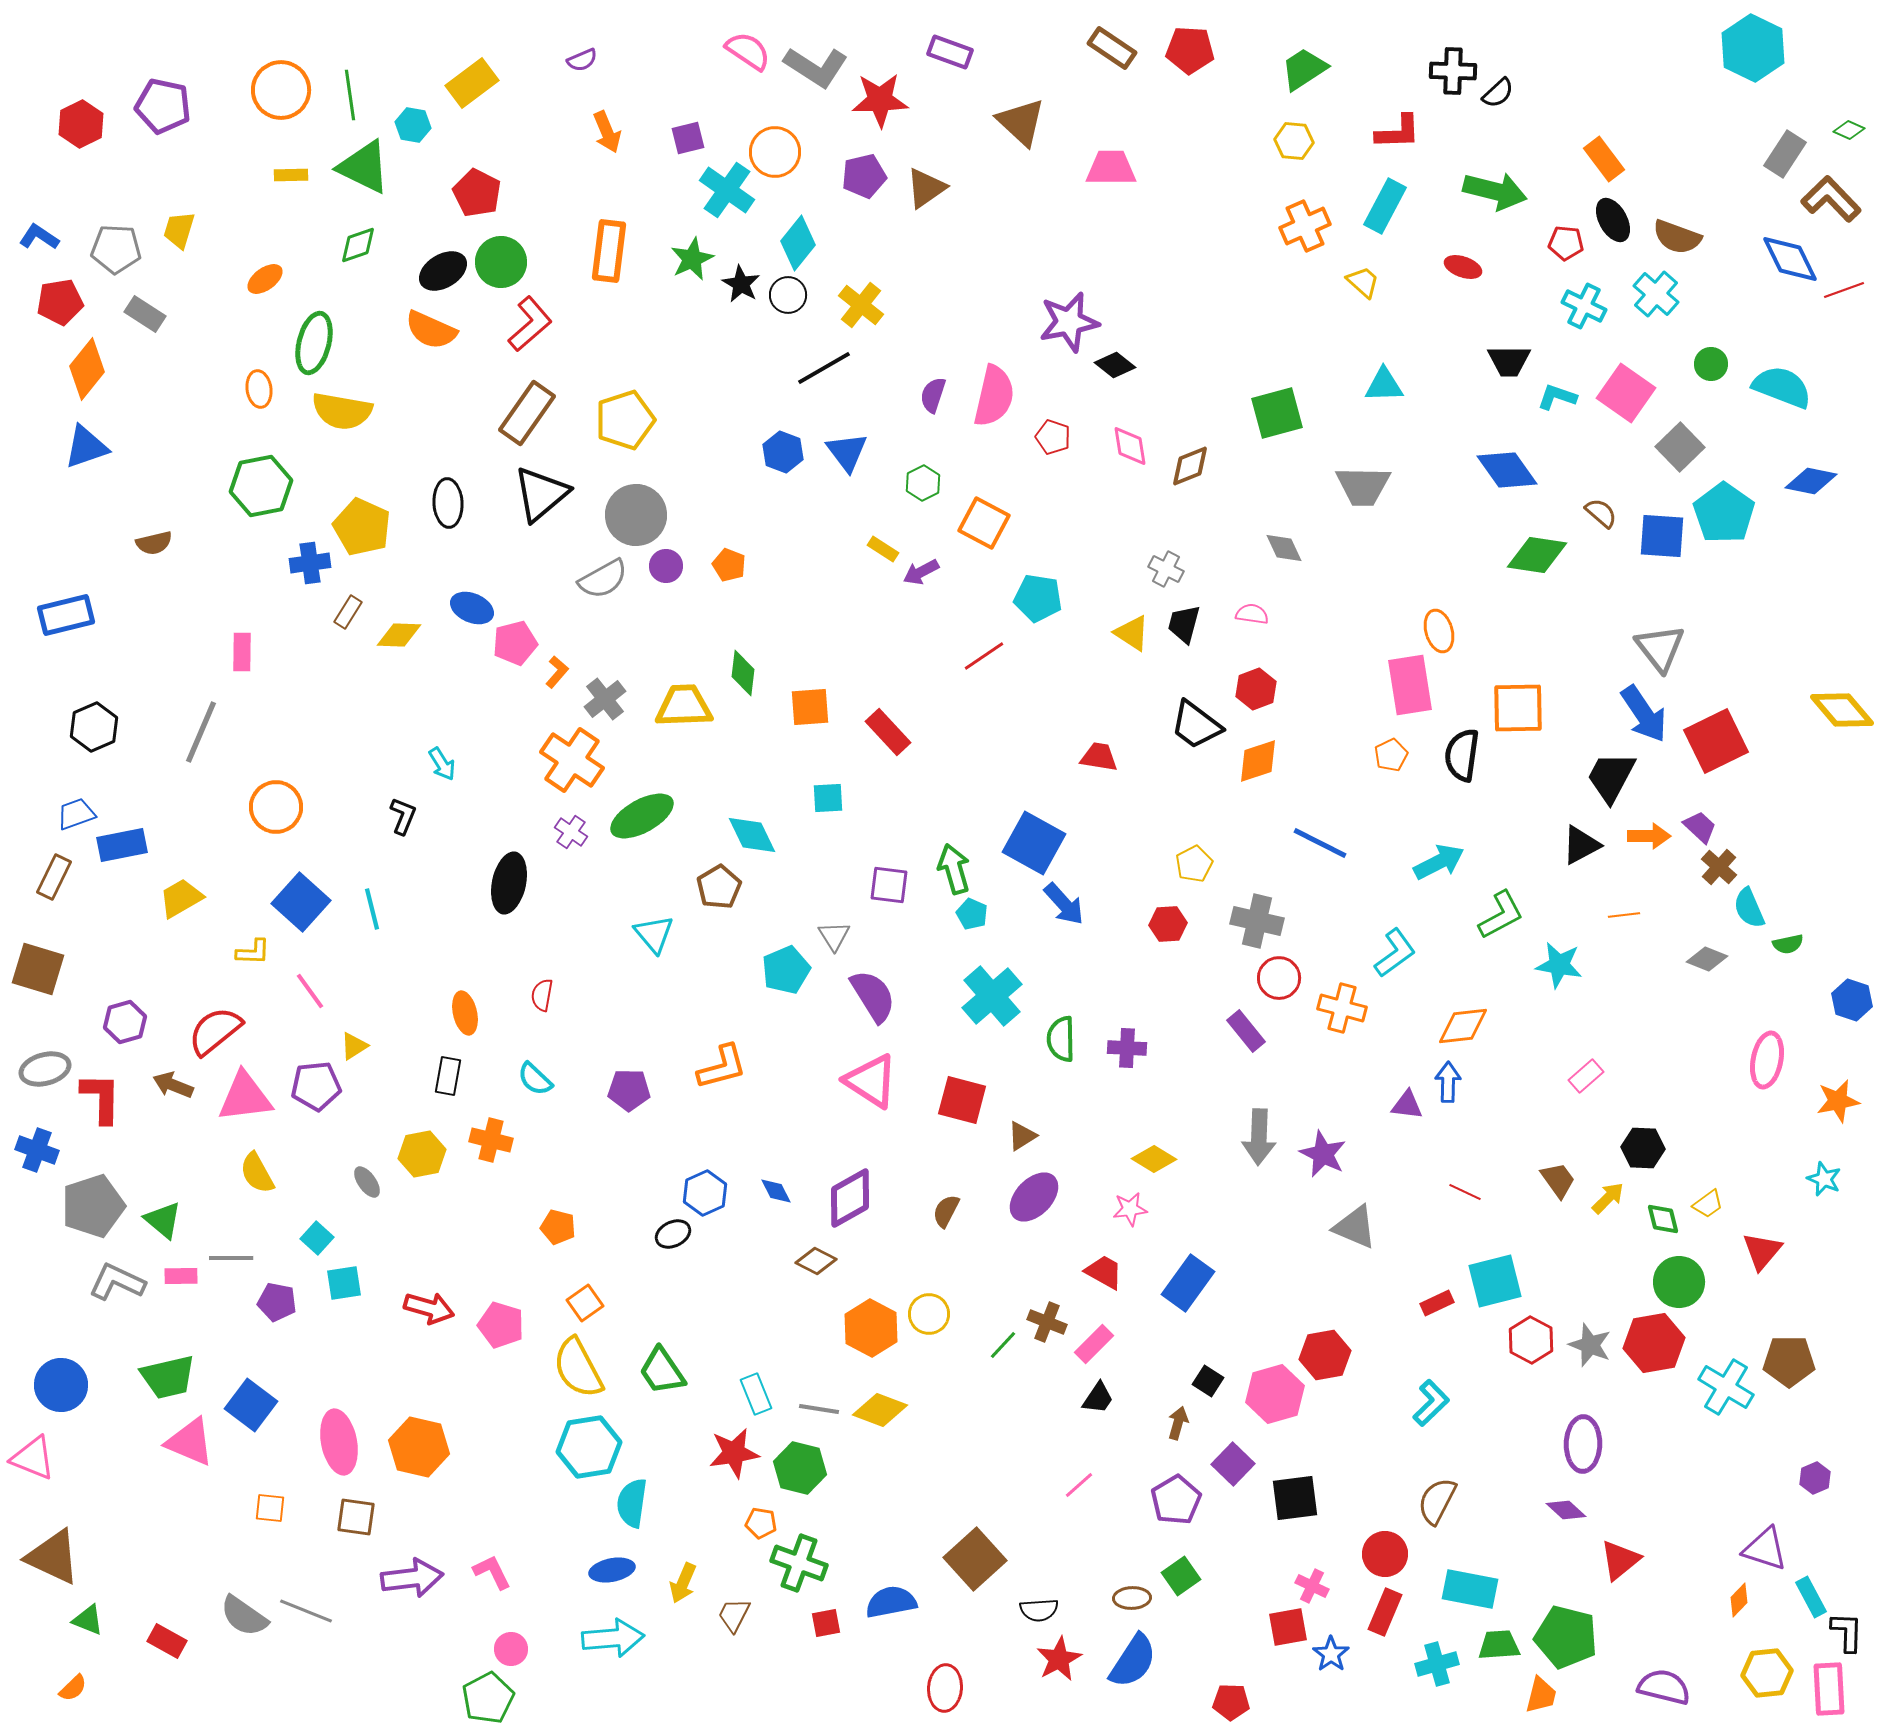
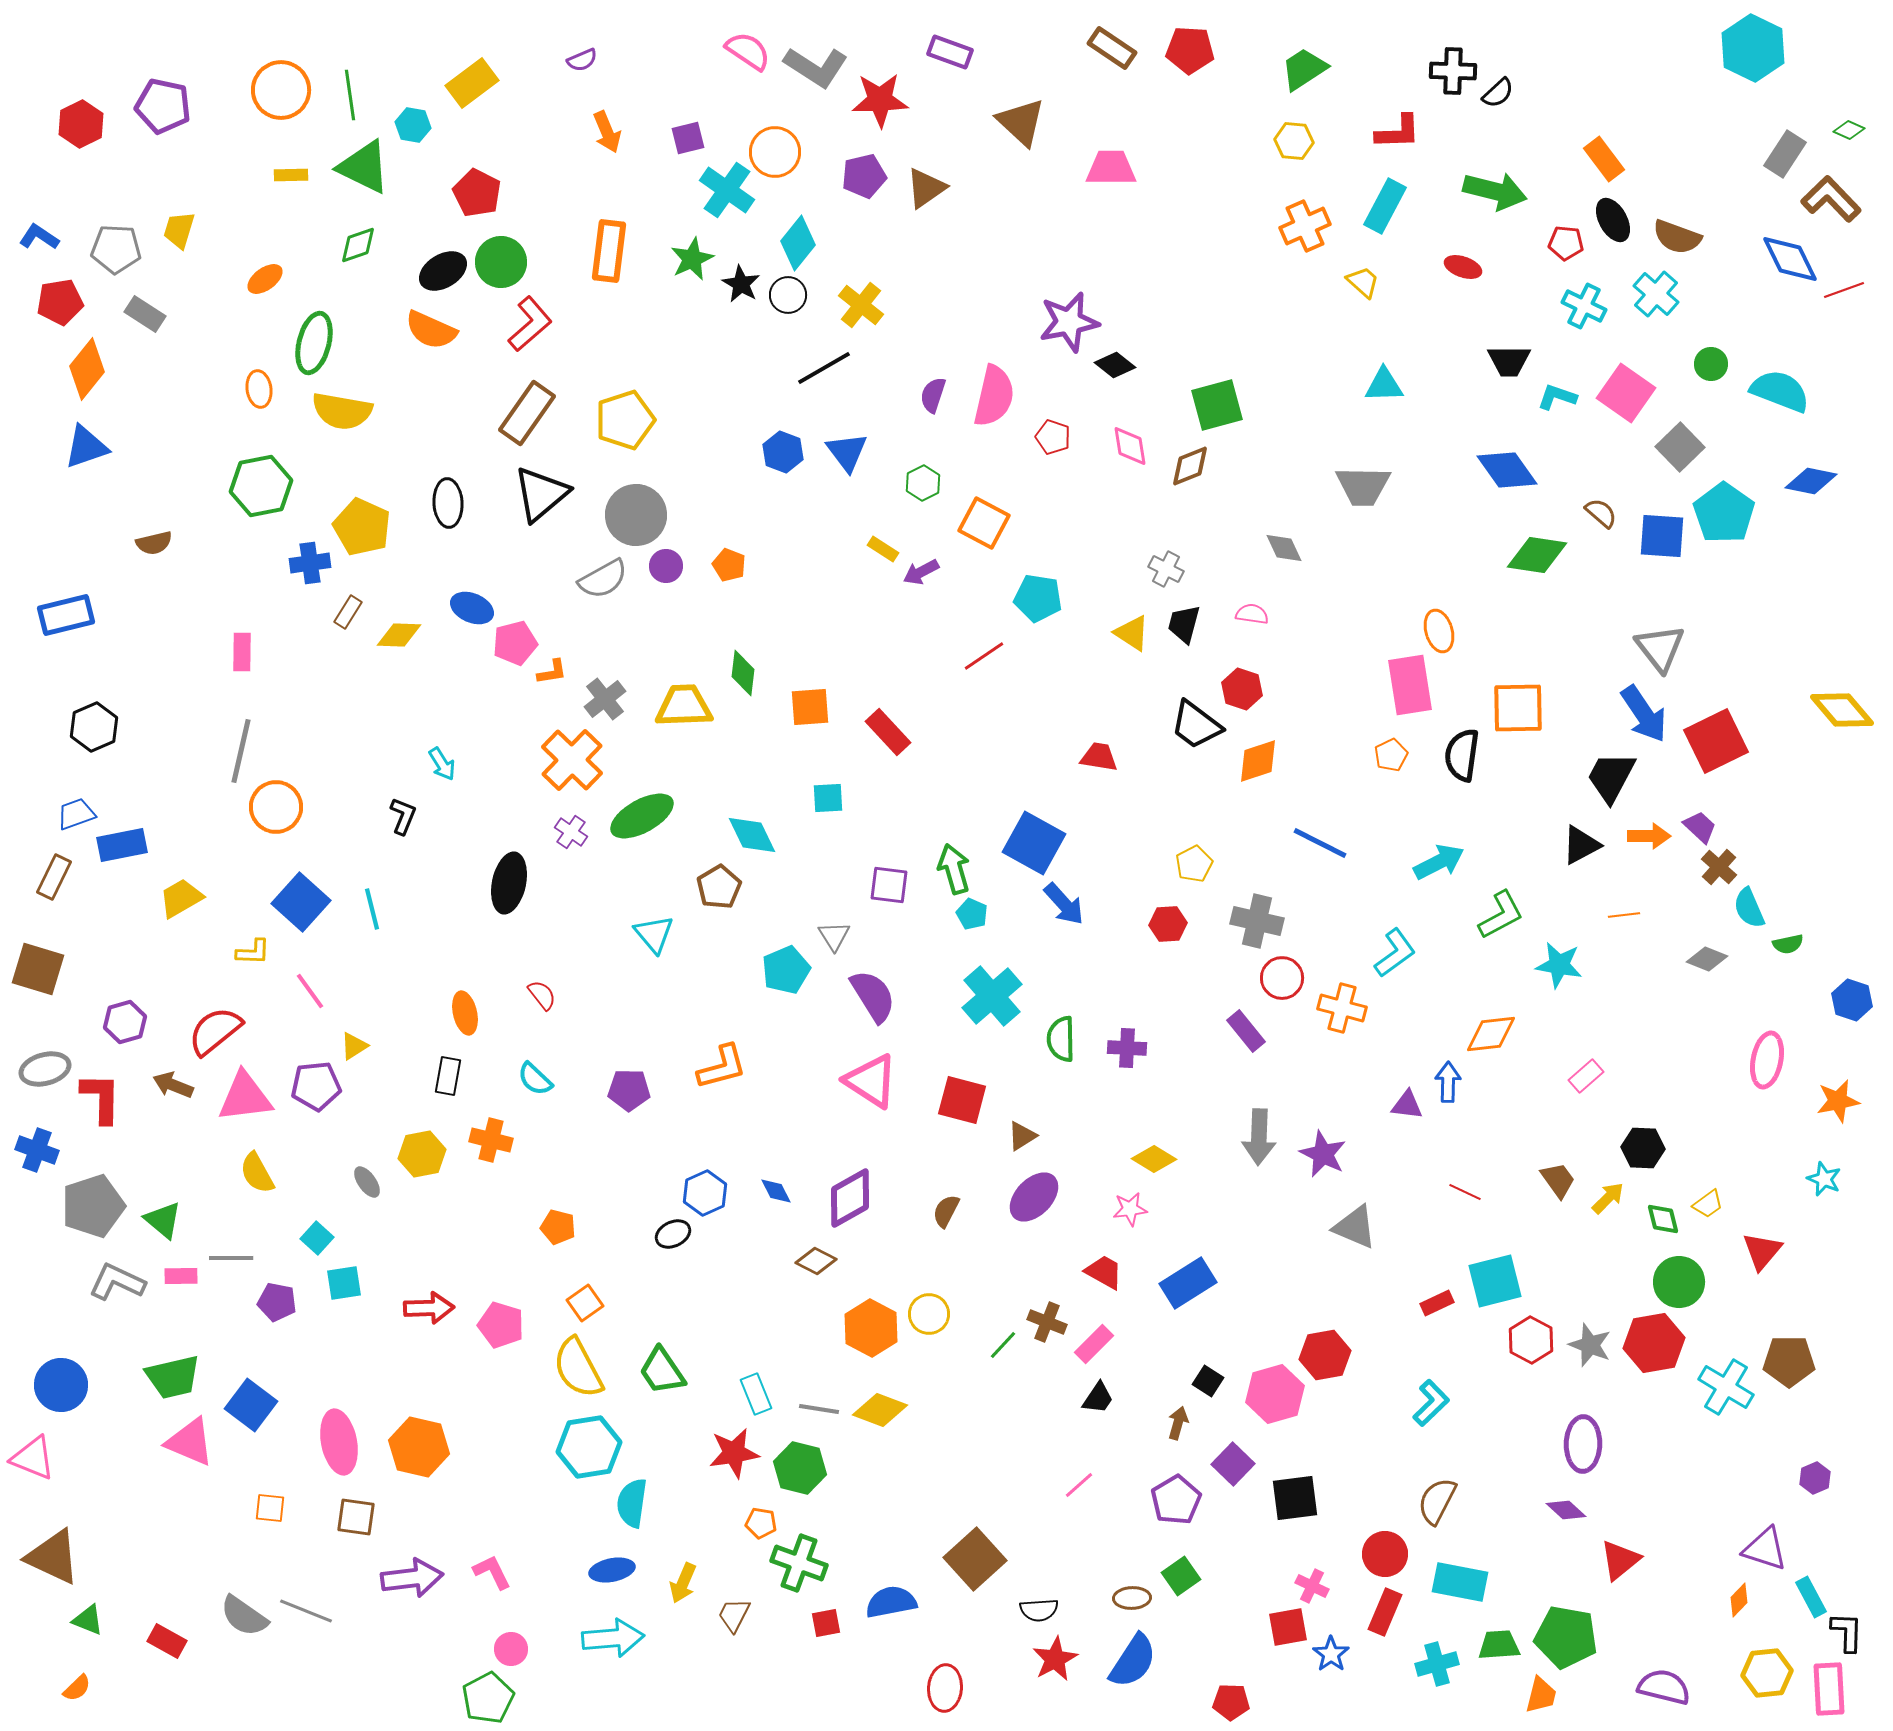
cyan semicircle at (1782, 387): moved 2 px left, 4 px down
green square at (1277, 413): moved 60 px left, 8 px up
orange L-shape at (557, 672): moved 5 px left; rotated 40 degrees clockwise
red hexagon at (1256, 689): moved 14 px left; rotated 21 degrees counterclockwise
gray line at (201, 732): moved 40 px right, 19 px down; rotated 10 degrees counterclockwise
orange cross at (572, 760): rotated 10 degrees clockwise
red circle at (1279, 978): moved 3 px right
red semicircle at (542, 995): rotated 132 degrees clockwise
orange diamond at (1463, 1026): moved 28 px right, 8 px down
blue rectangle at (1188, 1283): rotated 22 degrees clockwise
red arrow at (429, 1308): rotated 18 degrees counterclockwise
green trapezoid at (168, 1377): moved 5 px right
cyan rectangle at (1470, 1589): moved 10 px left, 7 px up
green pentagon at (1566, 1637): rotated 4 degrees counterclockwise
red star at (1059, 1659): moved 4 px left
orange semicircle at (73, 1688): moved 4 px right
